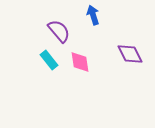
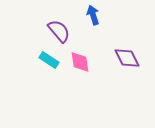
purple diamond: moved 3 px left, 4 px down
cyan rectangle: rotated 18 degrees counterclockwise
